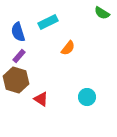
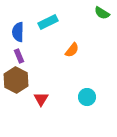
blue semicircle: rotated 18 degrees clockwise
orange semicircle: moved 4 px right, 2 px down
purple rectangle: rotated 64 degrees counterclockwise
brown hexagon: rotated 10 degrees clockwise
red triangle: rotated 28 degrees clockwise
